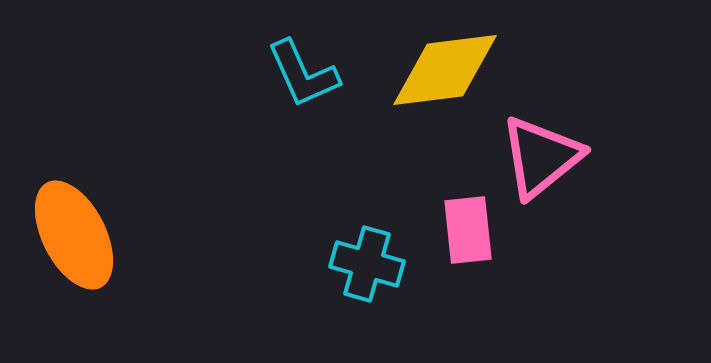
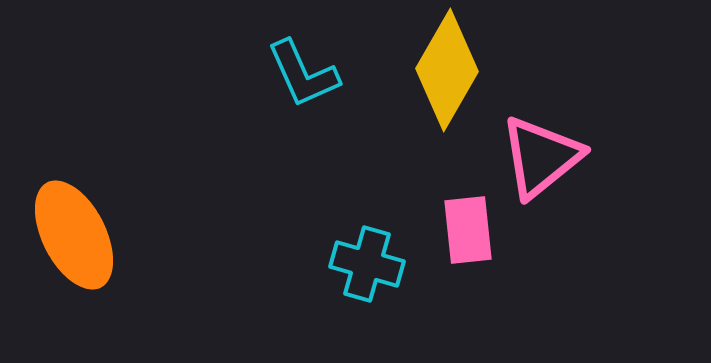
yellow diamond: moved 2 px right; rotated 53 degrees counterclockwise
